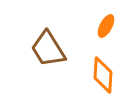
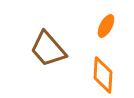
brown trapezoid: rotated 9 degrees counterclockwise
